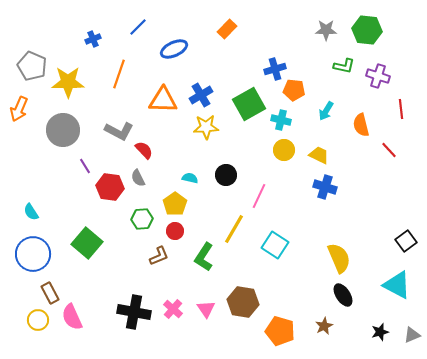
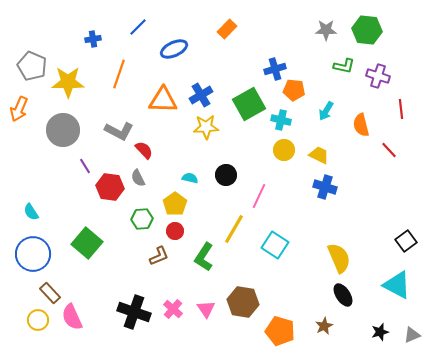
blue cross at (93, 39): rotated 14 degrees clockwise
brown rectangle at (50, 293): rotated 15 degrees counterclockwise
black cross at (134, 312): rotated 8 degrees clockwise
